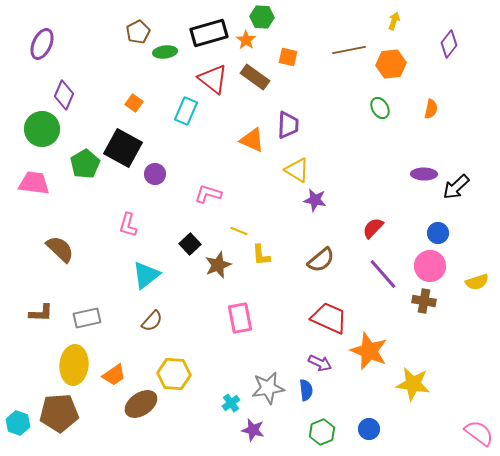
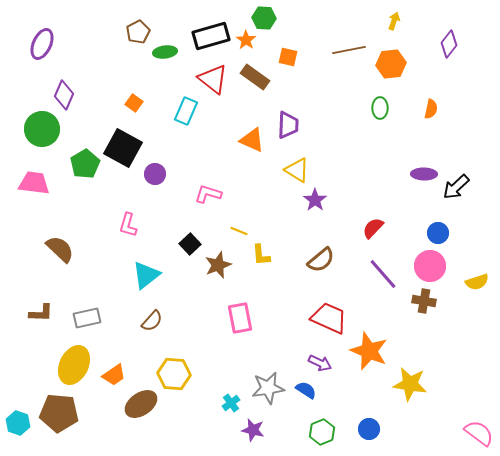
green hexagon at (262, 17): moved 2 px right, 1 px down
black rectangle at (209, 33): moved 2 px right, 3 px down
green ellipse at (380, 108): rotated 30 degrees clockwise
purple star at (315, 200): rotated 25 degrees clockwise
yellow ellipse at (74, 365): rotated 21 degrees clockwise
yellow star at (413, 384): moved 3 px left
blue semicircle at (306, 390): rotated 50 degrees counterclockwise
brown pentagon at (59, 413): rotated 9 degrees clockwise
